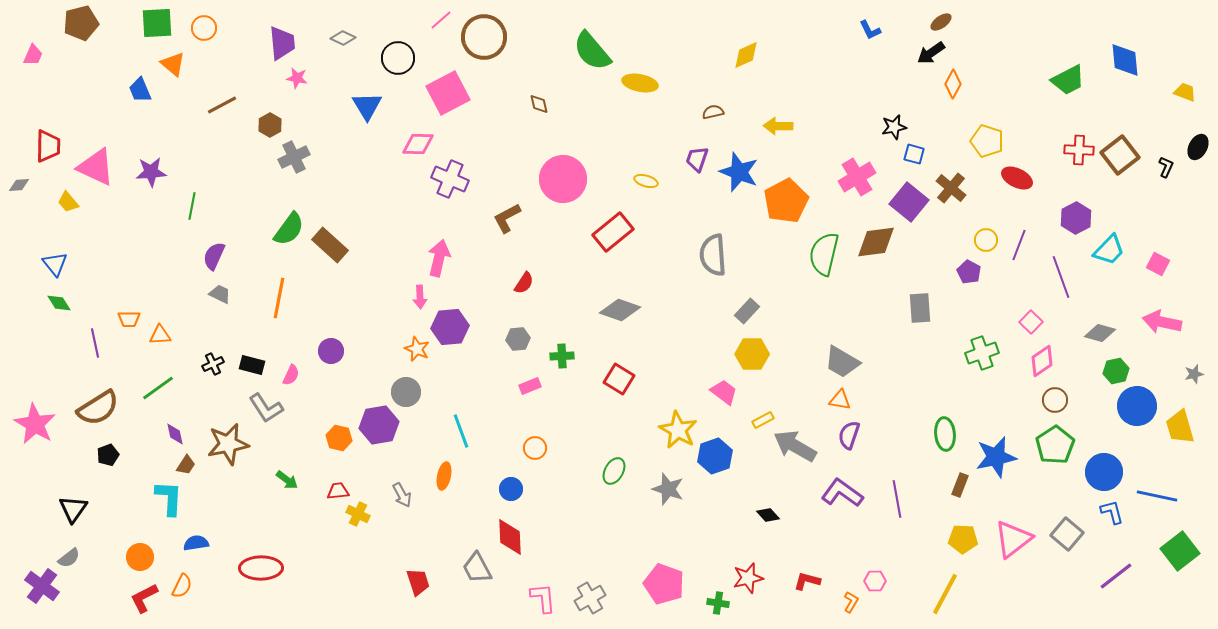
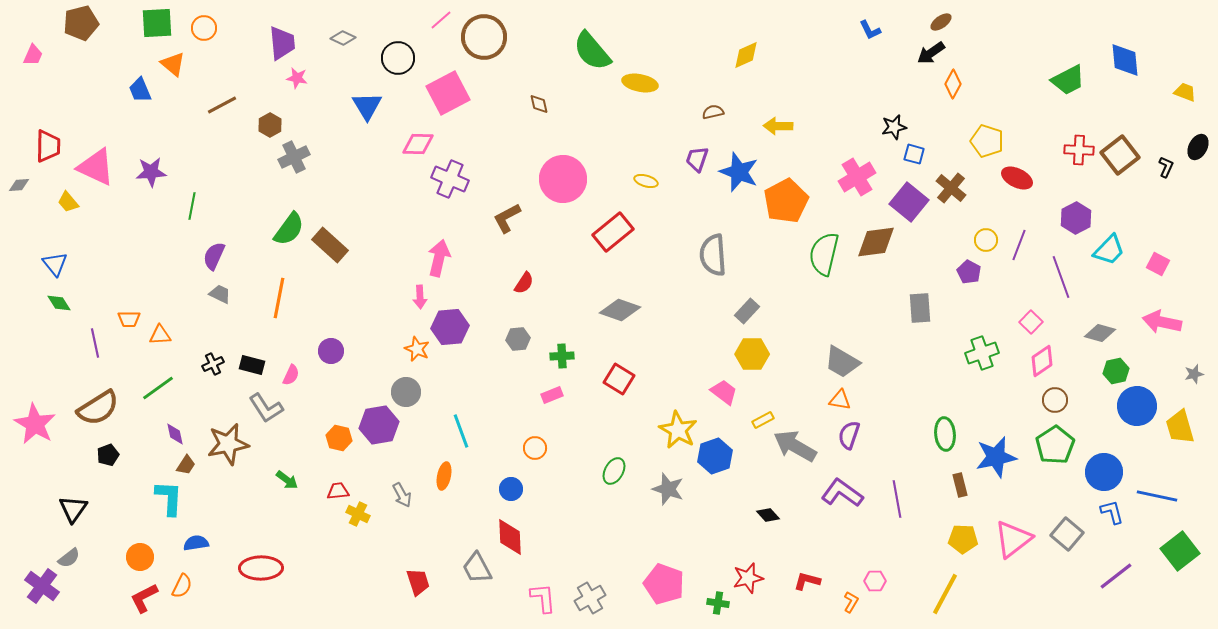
pink rectangle at (530, 386): moved 22 px right, 9 px down
brown rectangle at (960, 485): rotated 35 degrees counterclockwise
